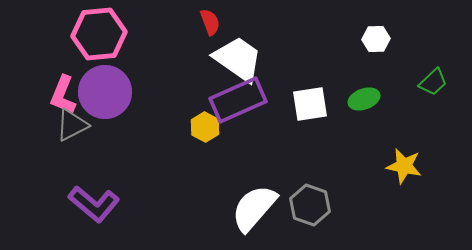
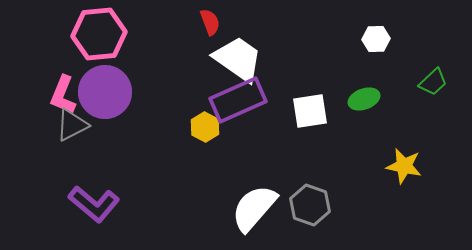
white square: moved 7 px down
